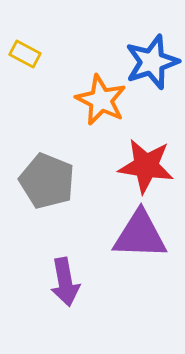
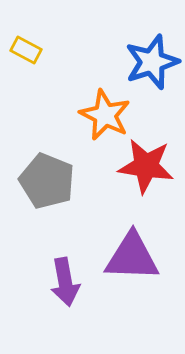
yellow rectangle: moved 1 px right, 4 px up
orange star: moved 4 px right, 15 px down
purple triangle: moved 8 px left, 22 px down
